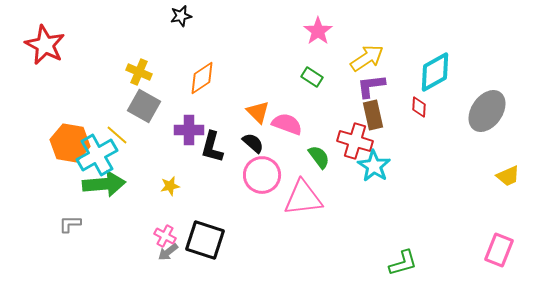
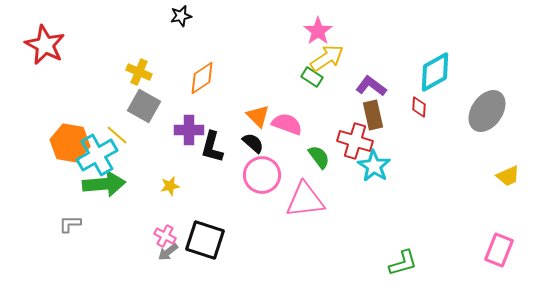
yellow arrow: moved 40 px left
purple L-shape: rotated 44 degrees clockwise
orange triangle: moved 4 px down
pink triangle: moved 2 px right, 2 px down
